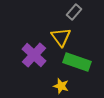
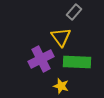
purple cross: moved 7 px right, 4 px down; rotated 20 degrees clockwise
green rectangle: rotated 16 degrees counterclockwise
